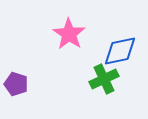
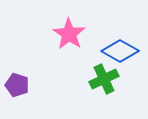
blue diamond: rotated 42 degrees clockwise
purple pentagon: moved 1 px right, 1 px down
